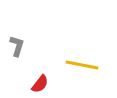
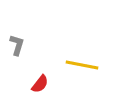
gray L-shape: moved 1 px up
